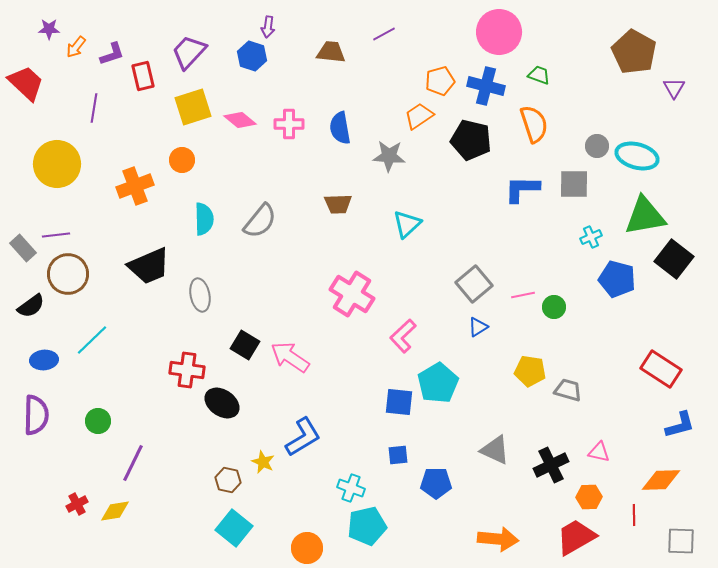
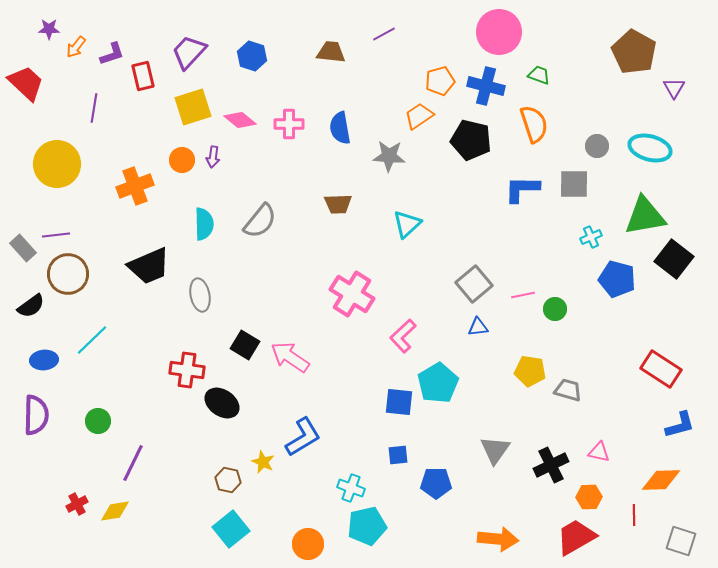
purple arrow at (268, 27): moved 55 px left, 130 px down
cyan ellipse at (637, 156): moved 13 px right, 8 px up
cyan semicircle at (204, 219): moved 5 px down
green circle at (554, 307): moved 1 px right, 2 px down
blue triangle at (478, 327): rotated 25 degrees clockwise
gray triangle at (495, 450): rotated 40 degrees clockwise
cyan square at (234, 528): moved 3 px left, 1 px down; rotated 12 degrees clockwise
gray square at (681, 541): rotated 16 degrees clockwise
orange circle at (307, 548): moved 1 px right, 4 px up
